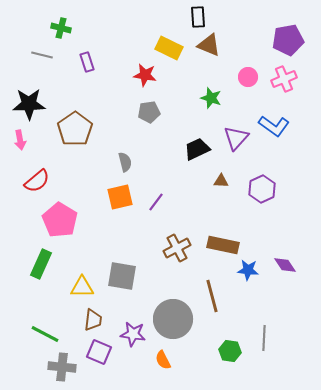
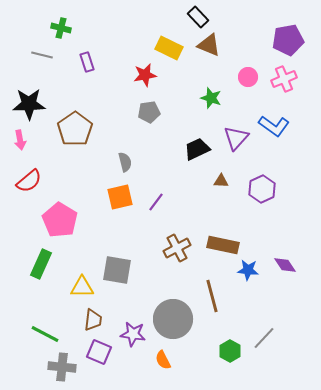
black rectangle at (198, 17): rotated 40 degrees counterclockwise
red star at (145, 75): rotated 20 degrees counterclockwise
red semicircle at (37, 181): moved 8 px left
gray square at (122, 276): moved 5 px left, 6 px up
gray line at (264, 338): rotated 40 degrees clockwise
green hexagon at (230, 351): rotated 20 degrees clockwise
